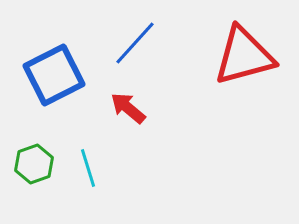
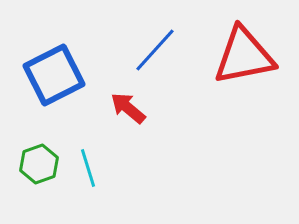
blue line: moved 20 px right, 7 px down
red triangle: rotated 4 degrees clockwise
green hexagon: moved 5 px right
